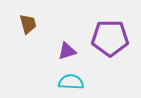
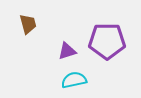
purple pentagon: moved 3 px left, 3 px down
cyan semicircle: moved 3 px right, 2 px up; rotated 15 degrees counterclockwise
